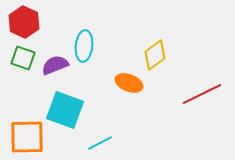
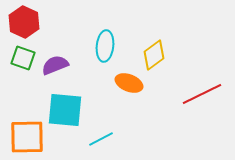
cyan ellipse: moved 21 px right
yellow diamond: moved 1 px left
cyan square: rotated 15 degrees counterclockwise
cyan line: moved 1 px right, 4 px up
